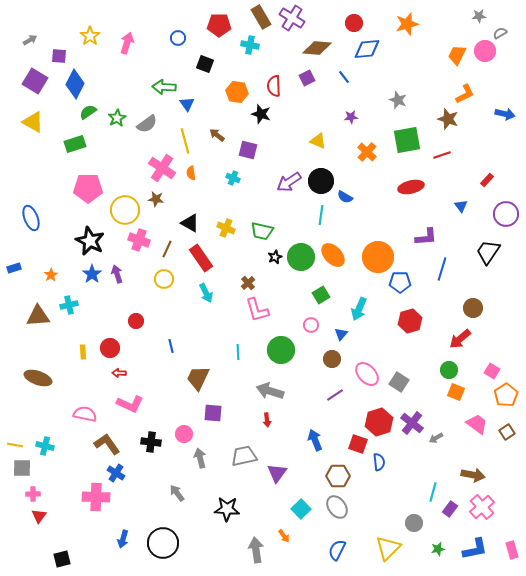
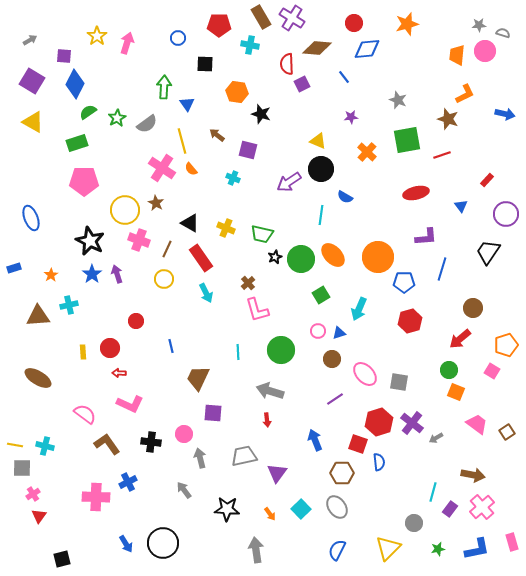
gray star at (479, 16): moved 9 px down
gray semicircle at (500, 33): moved 3 px right; rotated 48 degrees clockwise
yellow star at (90, 36): moved 7 px right
orange trapezoid at (457, 55): rotated 20 degrees counterclockwise
purple square at (59, 56): moved 5 px right
black square at (205, 64): rotated 18 degrees counterclockwise
purple square at (307, 78): moved 5 px left, 6 px down
purple square at (35, 81): moved 3 px left
red semicircle at (274, 86): moved 13 px right, 22 px up
green arrow at (164, 87): rotated 90 degrees clockwise
yellow line at (185, 141): moved 3 px left
green rectangle at (75, 144): moved 2 px right, 1 px up
orange semicircle at (191, 173): moved 4 px up; rotated 32 degrees counterclockwise
black circle at (321, 181): moved 12 px up
red ellipse at (411, 187): moved 5 px right, 6 px down
pink pentagon at (88, 188): moved 4 px left, 7 px up
brown star at (156, 199): moved 4 px down; rotated 21 degrees clockwise
green trapezoid at (262, 231): moved 3 px down
green circle at (301, 257): moved 2 px down
blue pentagon at (400, 282): moved 4 px right
pink circle at (311, 325): moved 7 px right, 6 px down
blue triangle at (341, 334): moved 2 px left, 1 px up; rotated 32 degrees clockwise
pink ellipse at (367, 374): moved 2 px left
brown ellipse at (38, 378): rotated 12 degrees clockwise
gray square at (399, 382): rotated 24 degrees counterclockwise
purple line at (335, 395): moved 4 px down
orange pentagon at (506, 395): moved 50 px up; rotated 15 degrees clockwise
pink semicircle at (85, 414): rotated 25 degrees clockwise
blue cross at (116, 473): moved 12 px right, 9 px down; rotated 30 degrees clockwise
brown hexagon at (338, 476): moved 4 px right, 3 px up
gray arrow at (177, 493): moved 7 px right, 3 px up
pink cross at (33, 494): rotated 32 degrees counterclockwise
orange arrow at (284, 536): moved 14 px left, 22 px up
blue arrow at (123, 539): moved 3 px right, 5 px down; rotated 48 degrees counterclockwise
blue L-shape at (475, 549): moved 2 px right
pink rectangle at (512, 550): moved 8 px up
